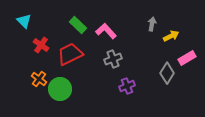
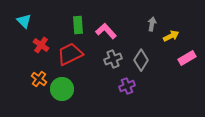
green rectangle: rotated 42 degrees clockwise
gray diamond: moved 26 px left, 13 px up
green circle: moved 2 px right
